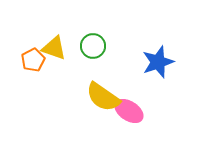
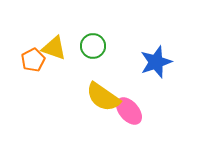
blue star: moved 2 px left
pink ellipse: rotated 16 degrees clockwise
